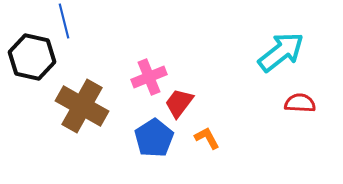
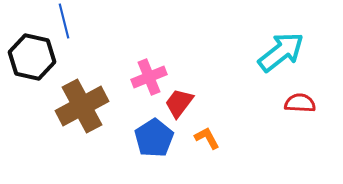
brown cross: rotated 33 degrees clockwise
